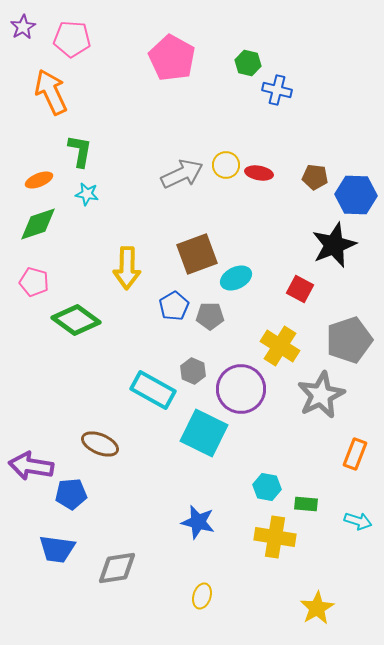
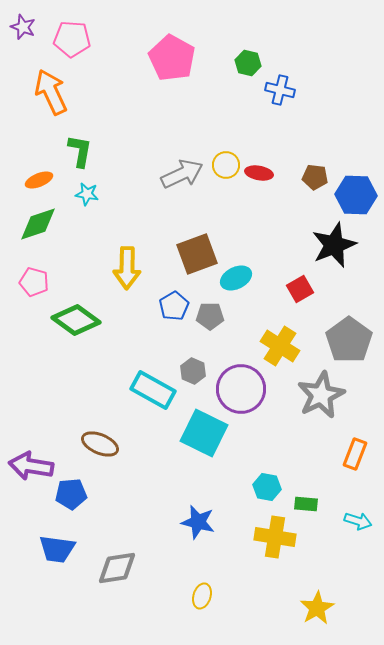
purple star at (23, 27): rotated 20 degrees counterclockwise
blue cross at (277, 90): moved 3 px right
red square at (300, 289): rotated 32 degrees clockwise
gray pentagon at (349, 340): rotated 18 degrees counterclockwise
